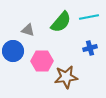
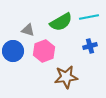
green semicircle: rotated 20 degrees clockwise
blue cross: moved 2 px up
pink hexagon: moved 2 px right, 10 px up; rotated 20 degrees counterclockwise
